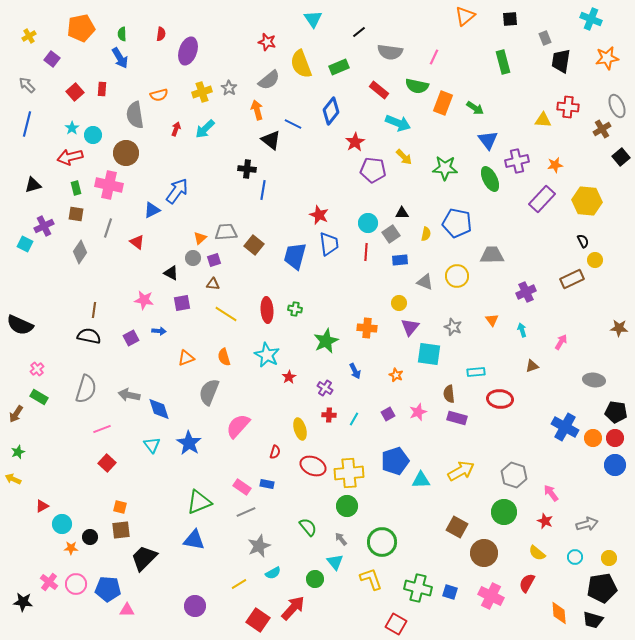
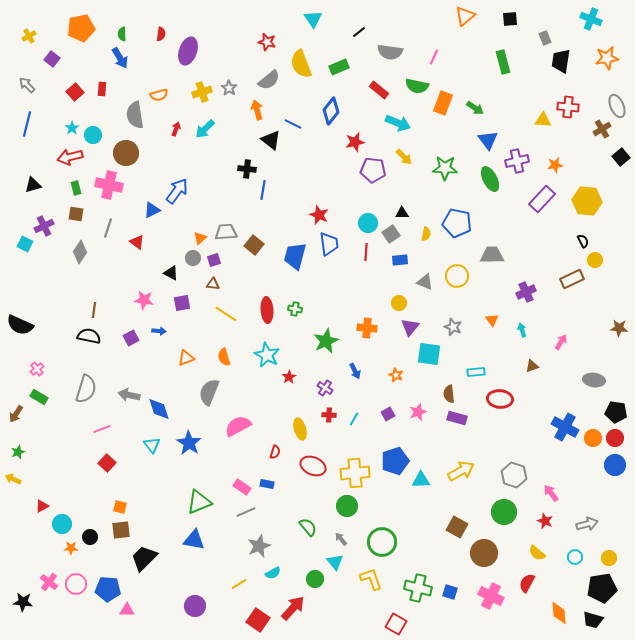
red star at (355, 142): rotated 18 degrees clockwise
pink semicircle at (238, 426): rotated 20 degrees clockwise
yellow cross at (349, 473): moved 6 px right
